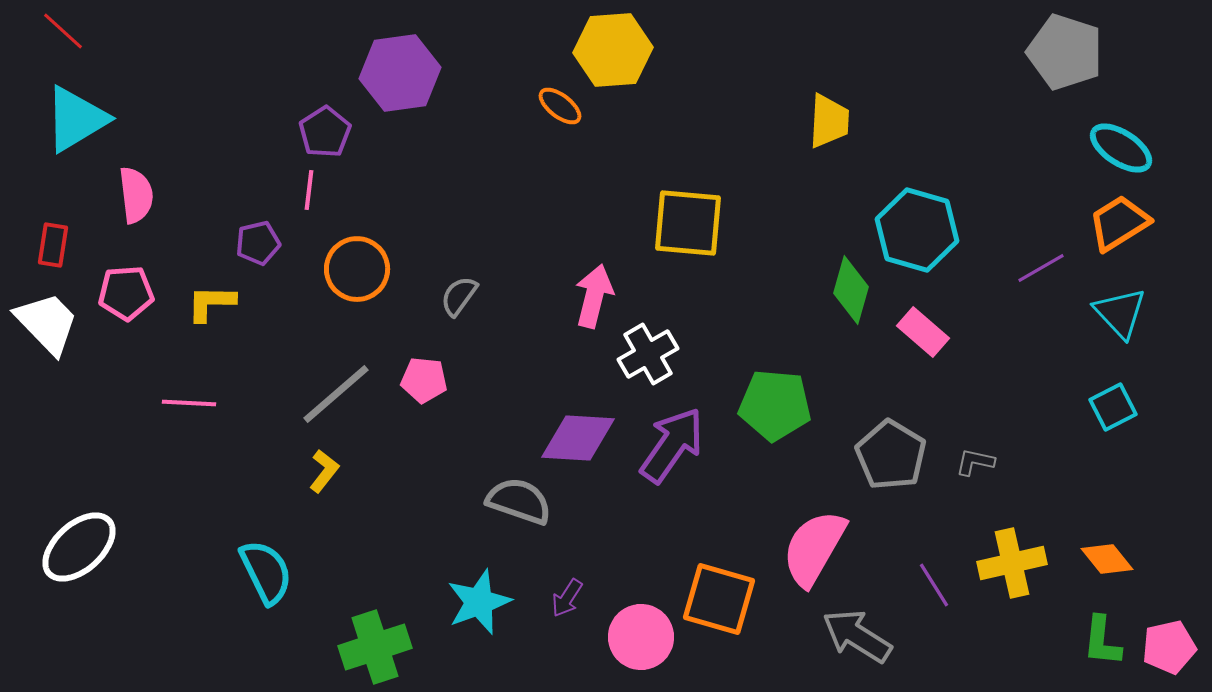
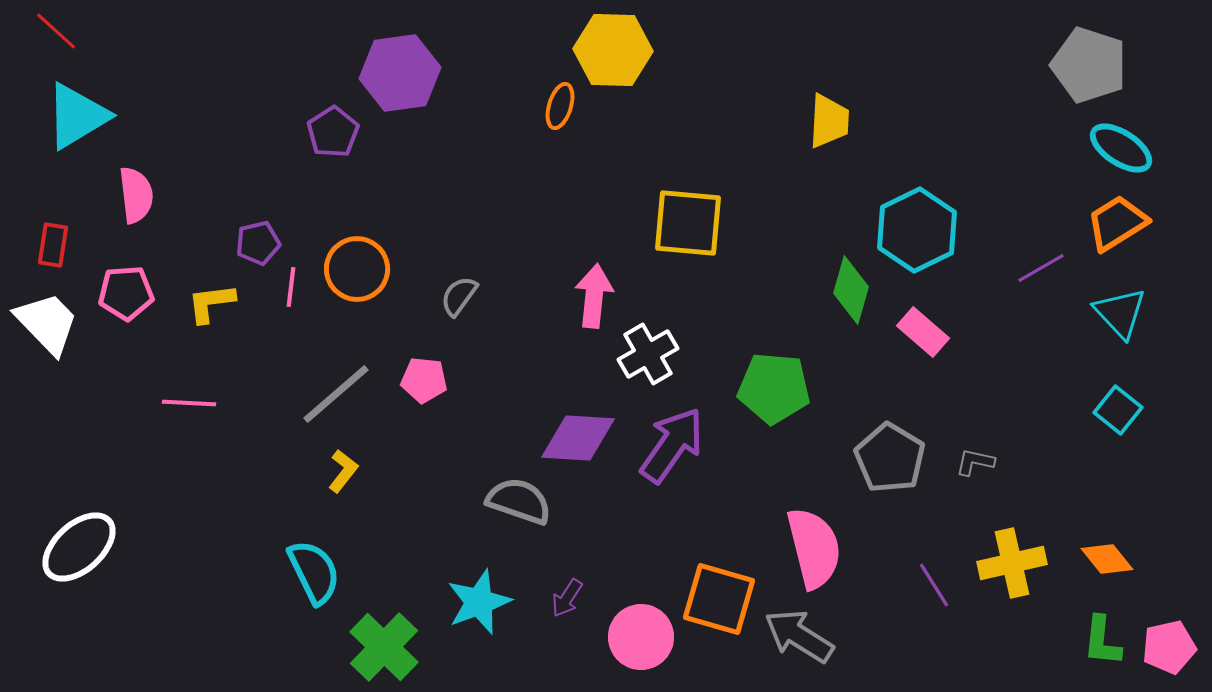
red line at (63, 31): moved 7 px left
yellow hexagon at (613, 50): rotated 6 degrees clockwise
gray pentagon at (1065, 52): moved 24 px right, 13 px down
orange ellipse at (560, 106): rotated 69 degrees clockwise
cyan triangle at (76, 119): moved 1 px right, 3 px up
purple pentagon at (325, 132): moved 8 px right
pink line at (309, 190): moved 18 px left, 97 px down
orange trapezoid at (1119, 223): moved 2 px left
cyan hexagon at (917, 230): rotated 18 degrees clockwise
pink arrow at (594, 296): rotated 8 degrees counterclockwise
yellow L-shape at (211, 303): rotated 8 degrees counterclockwise
green pentagon at (775, 405): moved 1 px left, 17 px up
cyan square at (1113, 407): moved 5 px right, 3 px down; rotated 24 degrees counterclockwise
gray pentagon at (891, 455): moved 1 px left, 3 px down
yellow L-shape at (324, 471): moved 19 px right
pink semicircle at (814, 548): rotated 136 degrees clockwise
cyan semicircle at (266, 572): moved 48 px right
gray arrow at (857, 636): moved 58 px left
green cross at (375, 647): moved 9 px right; rotated 28 degrees counterclockwise
